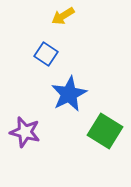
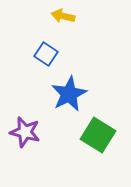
yellow arrow: rotated 45 degrees clockwise
green square: moved 7 px left, 4 px down
